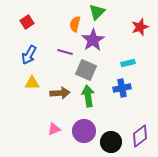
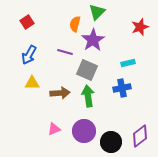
gray square: moved 1 px right
